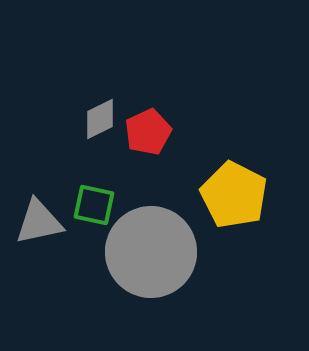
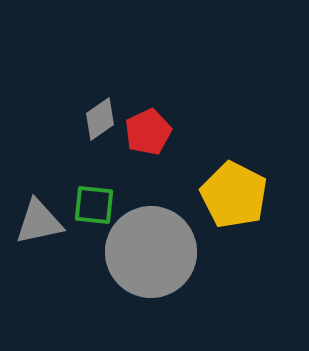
gray diamond: rotated 9 degrees counterclockwise
green square: rotated 6 degrees counterclockwise
